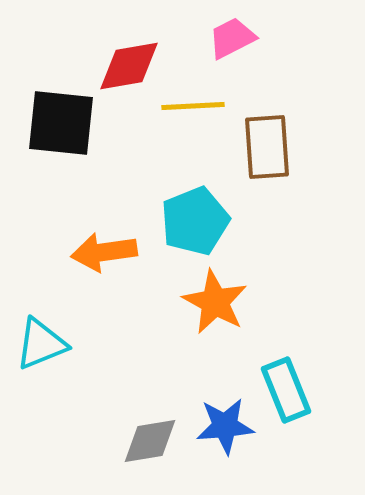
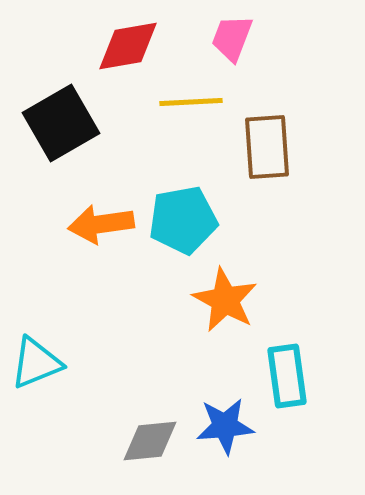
pink trapezoid: rotated 42 degrees counterclockwise
red diamond: moved 1 px left, 20 px up
yellow line: moved 2 px left, 4 px up
black square: rotated 36 degrees counterclockwise
cyan pentagon: moved 12 px left, 1 px up; rotated 12 degrees clockwise
orange arrow: moved 3 px left, 28 px up
orange star: moved 10 px right, 2 px up
cyan triangle: moved 5 px left, 19 px down
cyan rectangle: moved 1 px right, 14 px up; rotated 14 degrees clockwise
gray diamond: rotated 4 degrees clockwise
